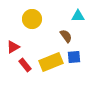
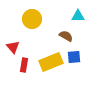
brown semicircle: rotated 24 degrees counterclockwise
red triangle: rotated 40 degrees counterclockwise
red rectangle: moved 1 px left; rotated 48 degrees clockwise
